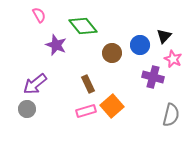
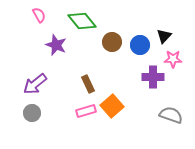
green diamond: moved 1 px left, 5 px up
brown circle: moved 11 px up
pink star: rotated 24 degrees counterclockwise
purple cross: rotated 15 degrees counterclockwise
gray circle: moved 5 px right, 4 px down
gray semicircle: rotated 85 degrees counterclockwise
